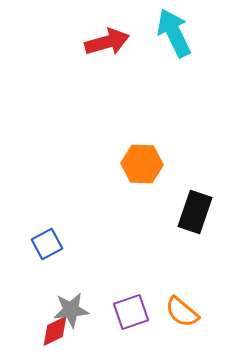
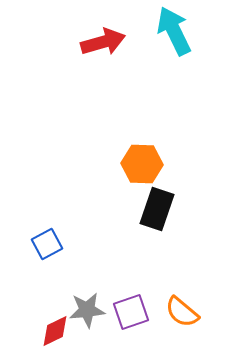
cyan arrow: moved 2 px up
red arrow: moved 4 px left
black rectangle: moved 38 px left, 3 px up
gray star: moved 16 px right
